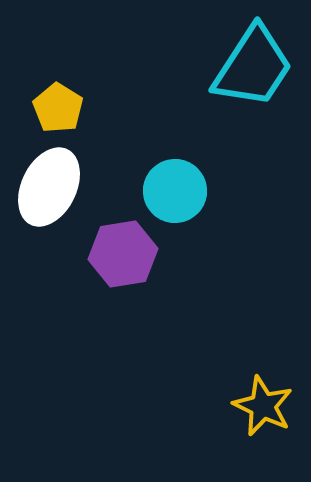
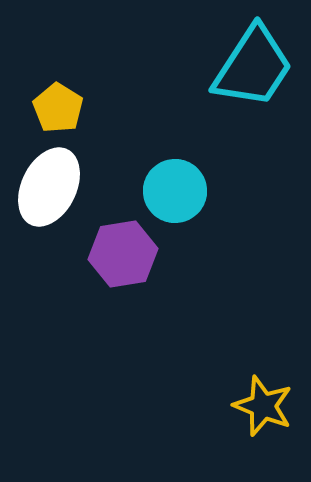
yellow star: rotated 4 degrees counterclockwise
